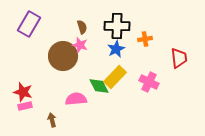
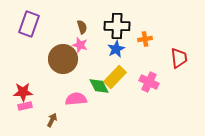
purple rectangle: rotated 10 degrees counterclockwise
brown circle: moved 3 px down
red star: rotated 18 degrees counterclockwise
brown arrow: rotated 40 degrees clockwise
